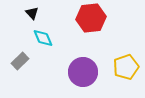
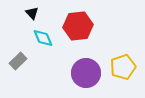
red hexagon: moved 13 px left, 8 px down
gray rectangle: moved 2 px left
yellow pentagon: moved 3 px left
purple circle: moved 3 px right, 1 px down
